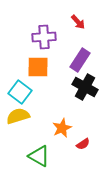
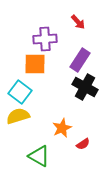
purple cross: moved 1 px right, 2 px down
orange square: moved 3 px left, 3 px up
